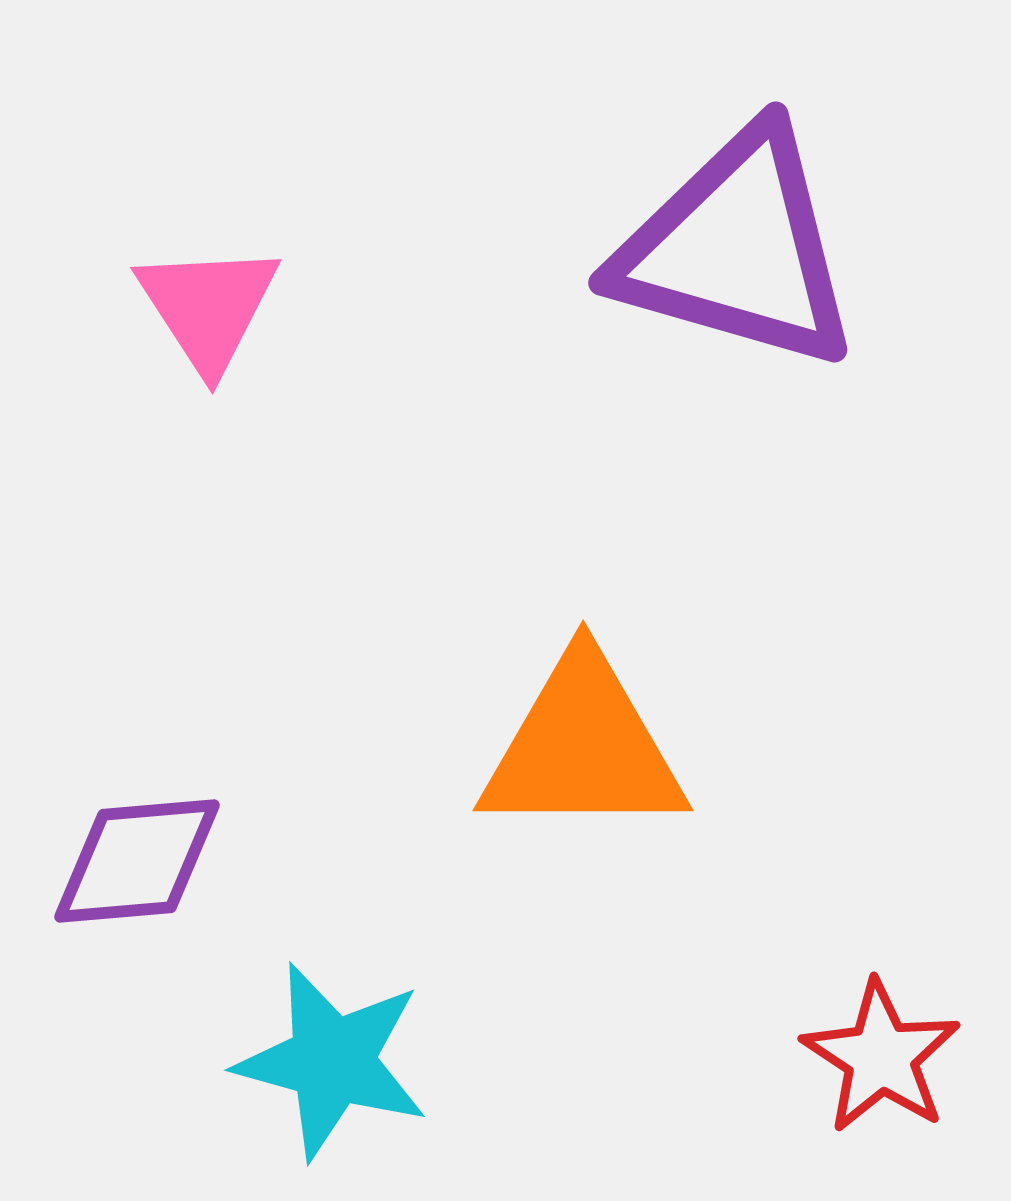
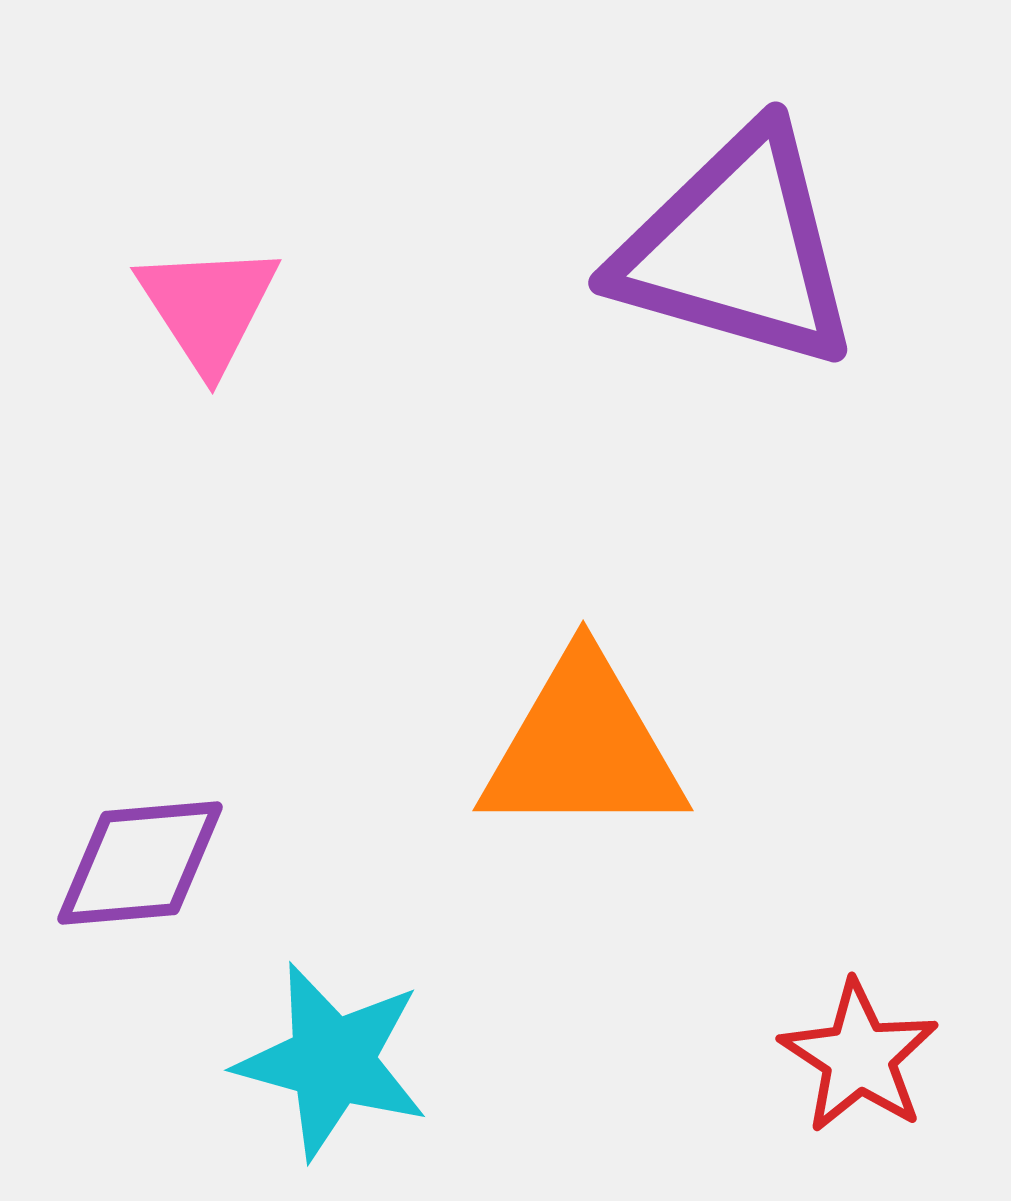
purple diamond: moved 3 px right, 2 px down
red star: moved 22 px left
